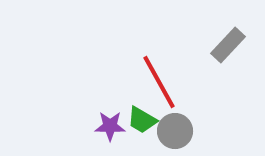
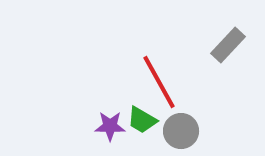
gray circle: moved 6 px right
